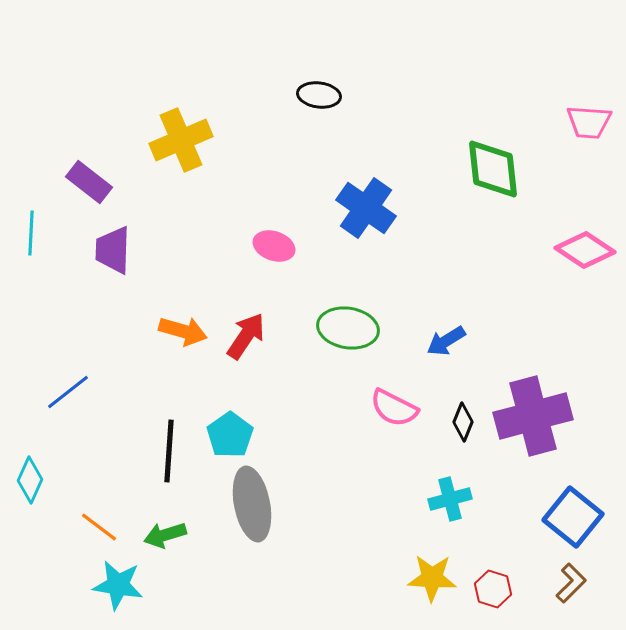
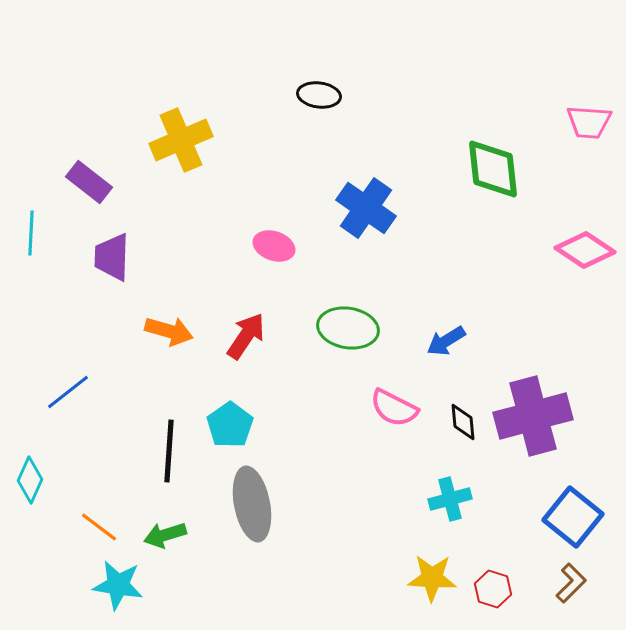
purple trapezoid: moved 1 px left, 7 px down
orange arrow: moved 14 px left
black diamond: rotated 27 degrees counterclockwise
cyan pentagon: moved 10 px up
